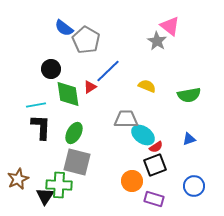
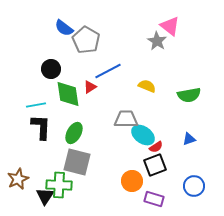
blue line: rotated 16 degrees clockwise
